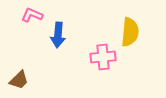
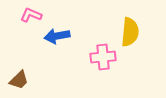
pink L-shape: moved 1 px left
blue arrow: moved 1 px left, 1 px down; rotated 75 degrees clockwise
